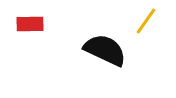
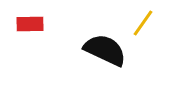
yellow line: moved 3 px left, 2 px down
